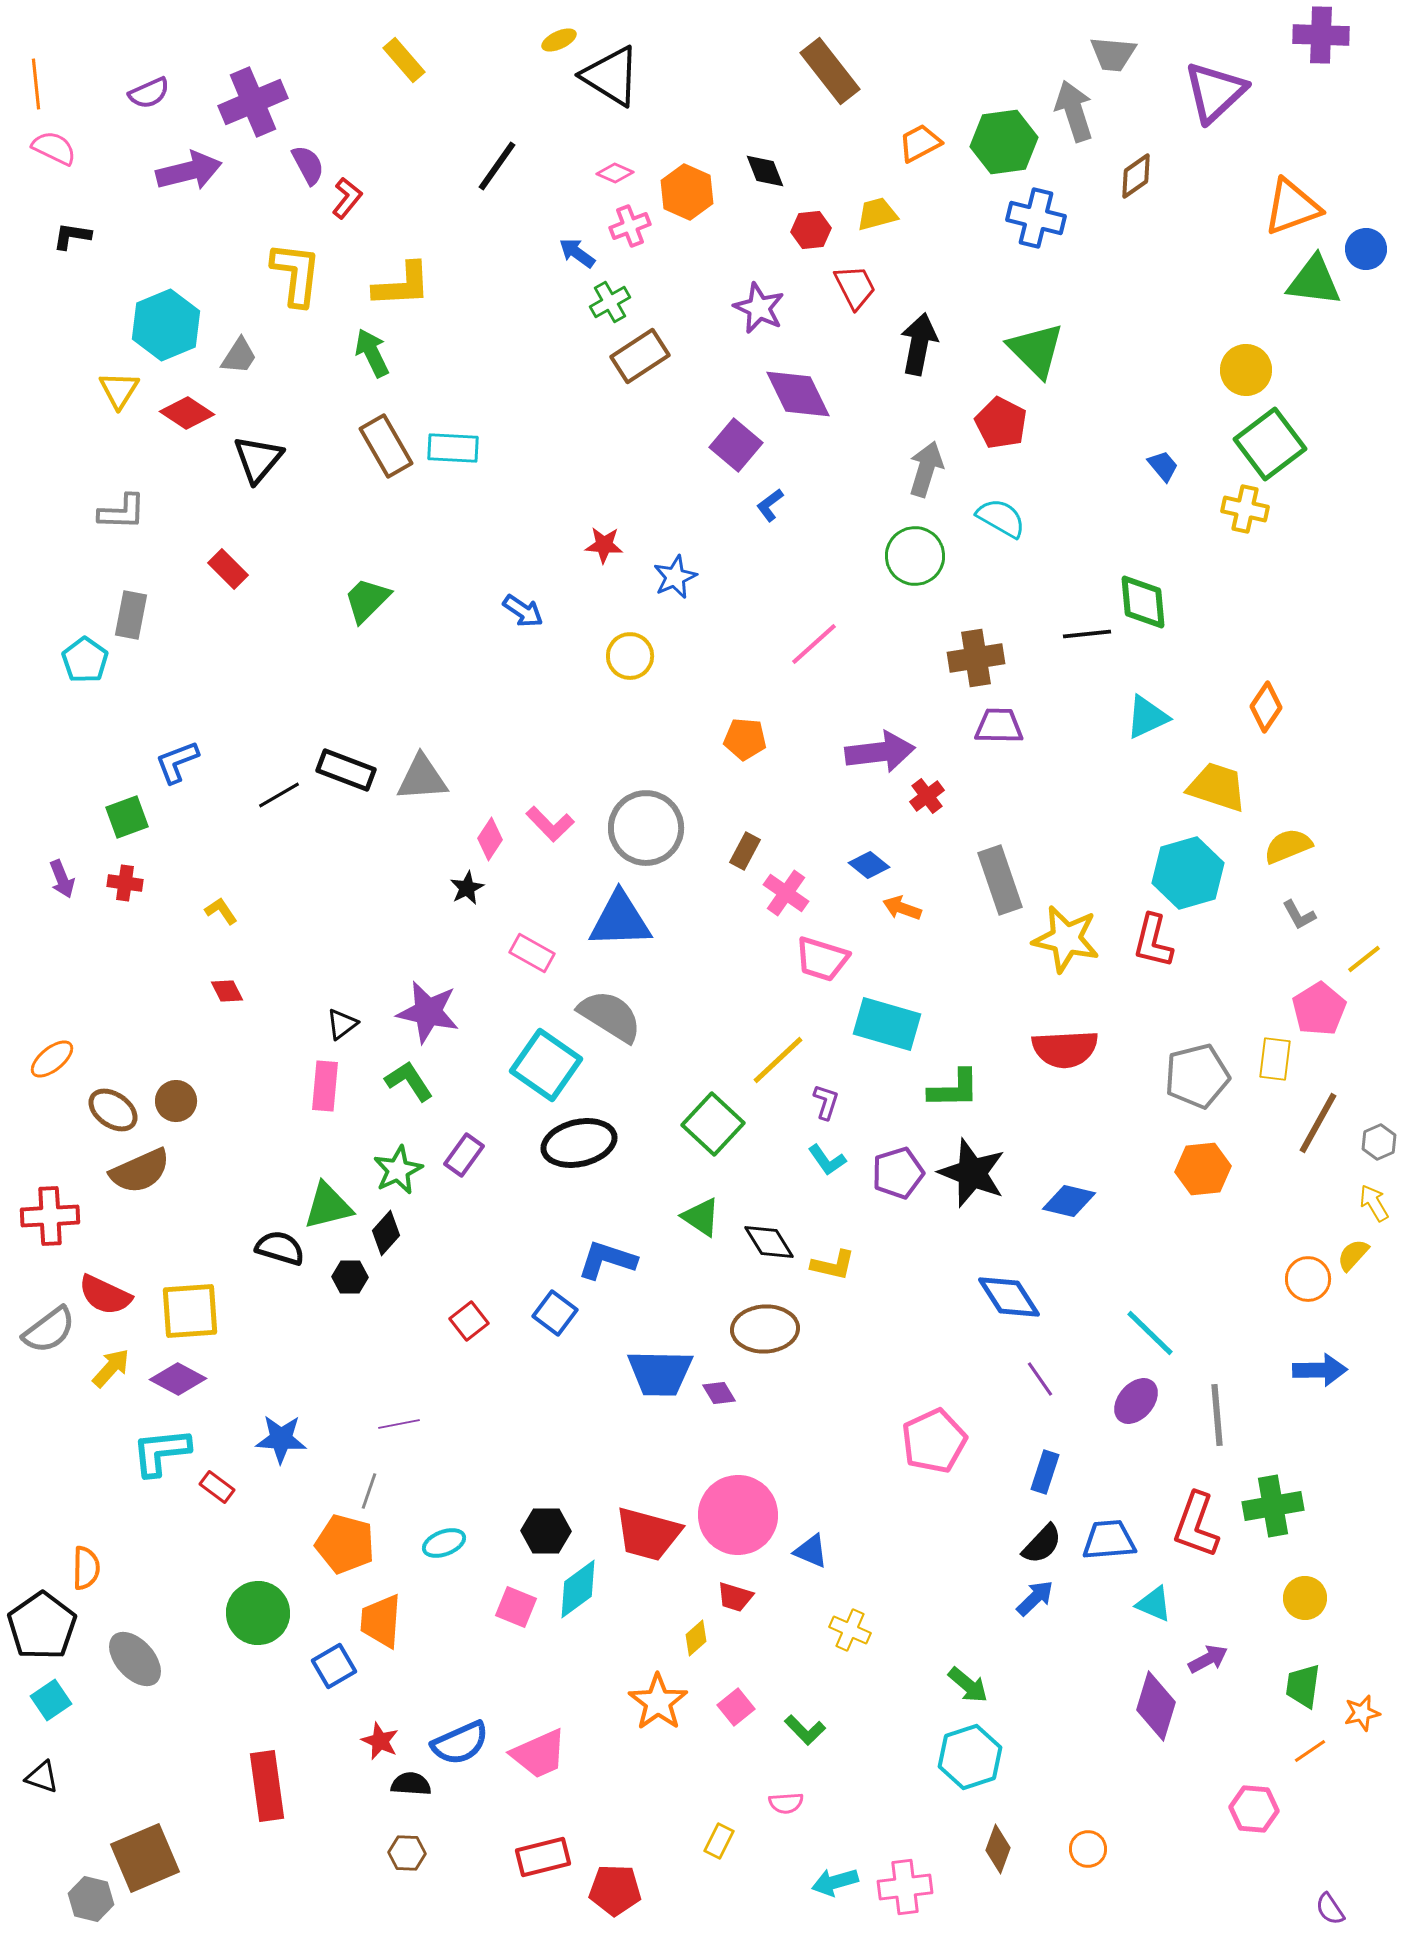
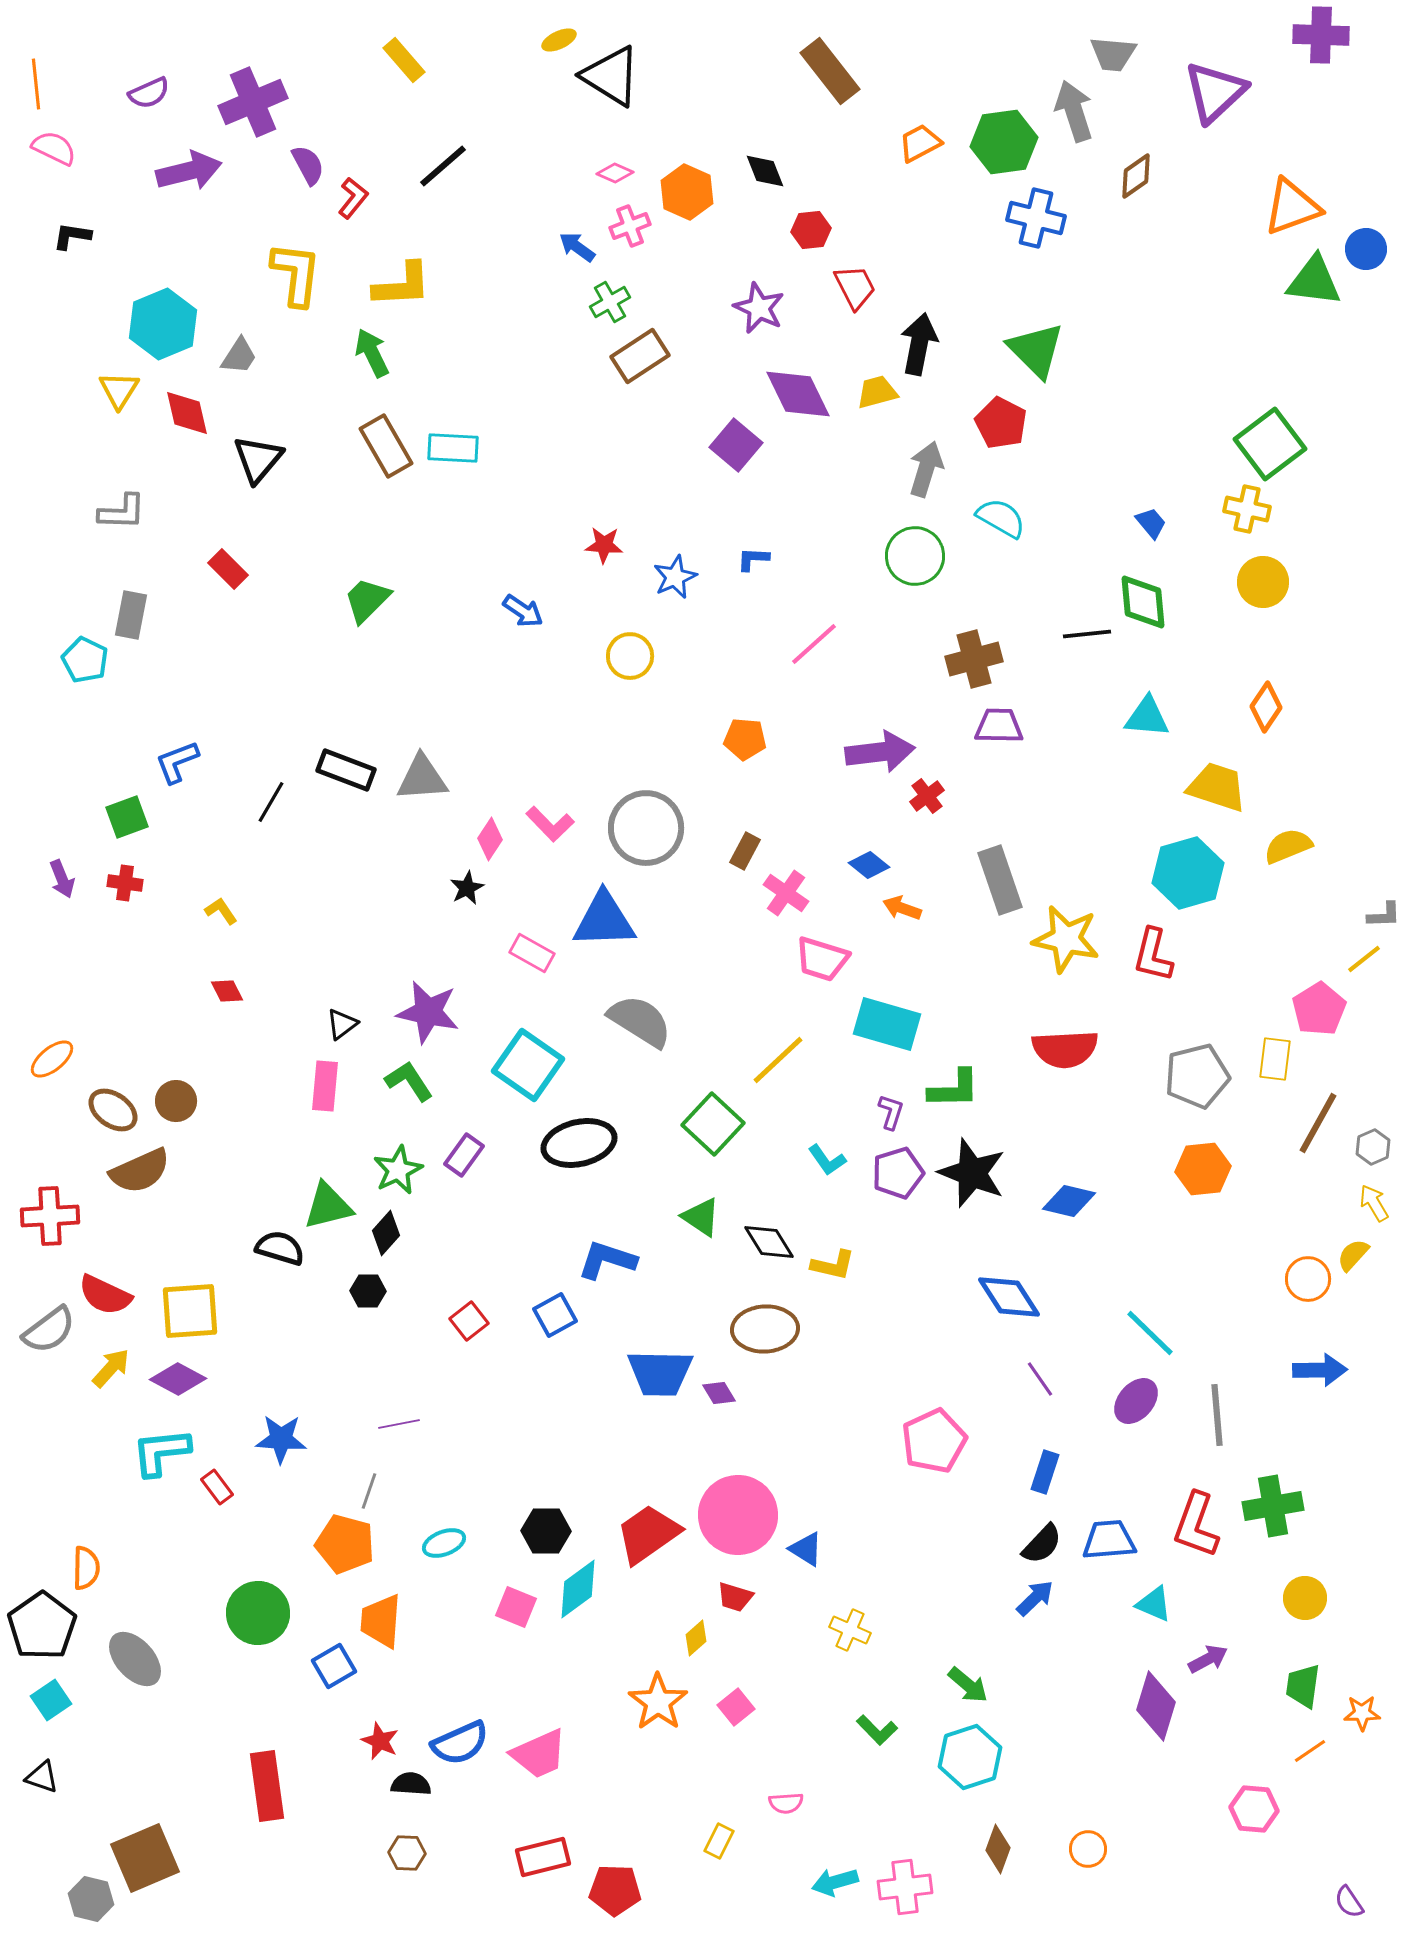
black line at (497, 166): moved 54 px left; rotated 14 degrees clockwise
red L-shape at (347, 198): moved 6 px right
yellow trapezoid at (877, 214): moved 178 px down
blue arrow at (577, 253): moved 6 px up
cyan hexagon at (166, 325): moved 3 px left, 1 px up
yellow circle at (1246, 370): moved 17 px right, 212 px down
red diamond at (187, 413): rotated 44 degrees clockwise
blue trapezoid at (1163, 466): moved 12 px left, 57 px down
blue L-shape at (770, 505): moved 17 px left, 54 px down; rotated 40 degrees clockwise
yellow cross at (1245, 509): moved 2 px right
brown cross at (976, 658): moved 2 px left, 1 px down; rotated 6 degrees counterclockwise
cyan pentagon at (85, 660): rotated 9 degrees counterclockwise
cyan triangle at (1147, 717): rotated 30 degrees clockwise
black line at (279, 795): moved 8 px left, 7 px down; rotated 30 degrees counterclockwise
gray L-shape at (1299, 915): moved 85 px right; rotated 63 degrees counterclockwise
blue triangle at (620, 920): moved 16 px left
red L-shape at (1153, 941): moved 14 px down
gray semicircle at (610, 1016): moved 30 px right, 5 px down
cyan square at (546, 1065): moved 18 px left
purple L-shape at (826, 1102): moved 65 px right, 10 px down
gray hexagon at (1379, 1142): moved 6 px left, 5 px down
black hexagon at (350, 1277): moved 18 px right, 14 px down
blue square at (555, 1313): moved 2 px down; rotated 24 degrees clockwise
red rectangle at (217, 1487): rotated 16 degrees clockwise
red trapezoid at (648, 1534): rotated 130 degrees clockwise
blue triangle at (811, 1551): moved 5 px left, 2 px up; rotated 9 degrees clockwise
orange star at (1362, 1713): rotated 12 degrees clockwise
green L-shape at (805, 1730): moved 72 px right
purple semicircle at (1330, 1909): moved 19 px right, 7 px up
